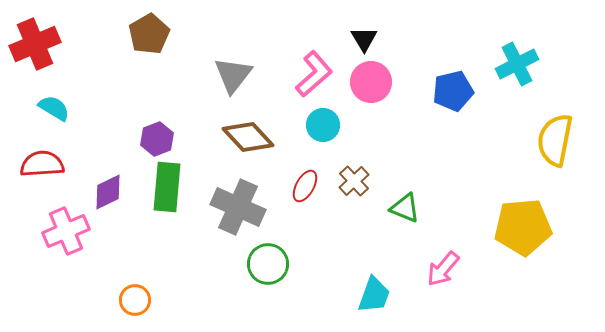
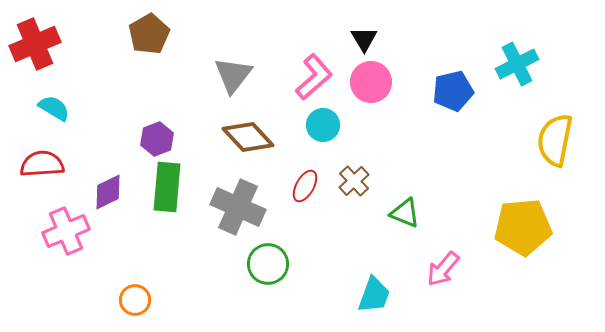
pink L-shape: moved 3 px down
green triangle: moved 5 px down
